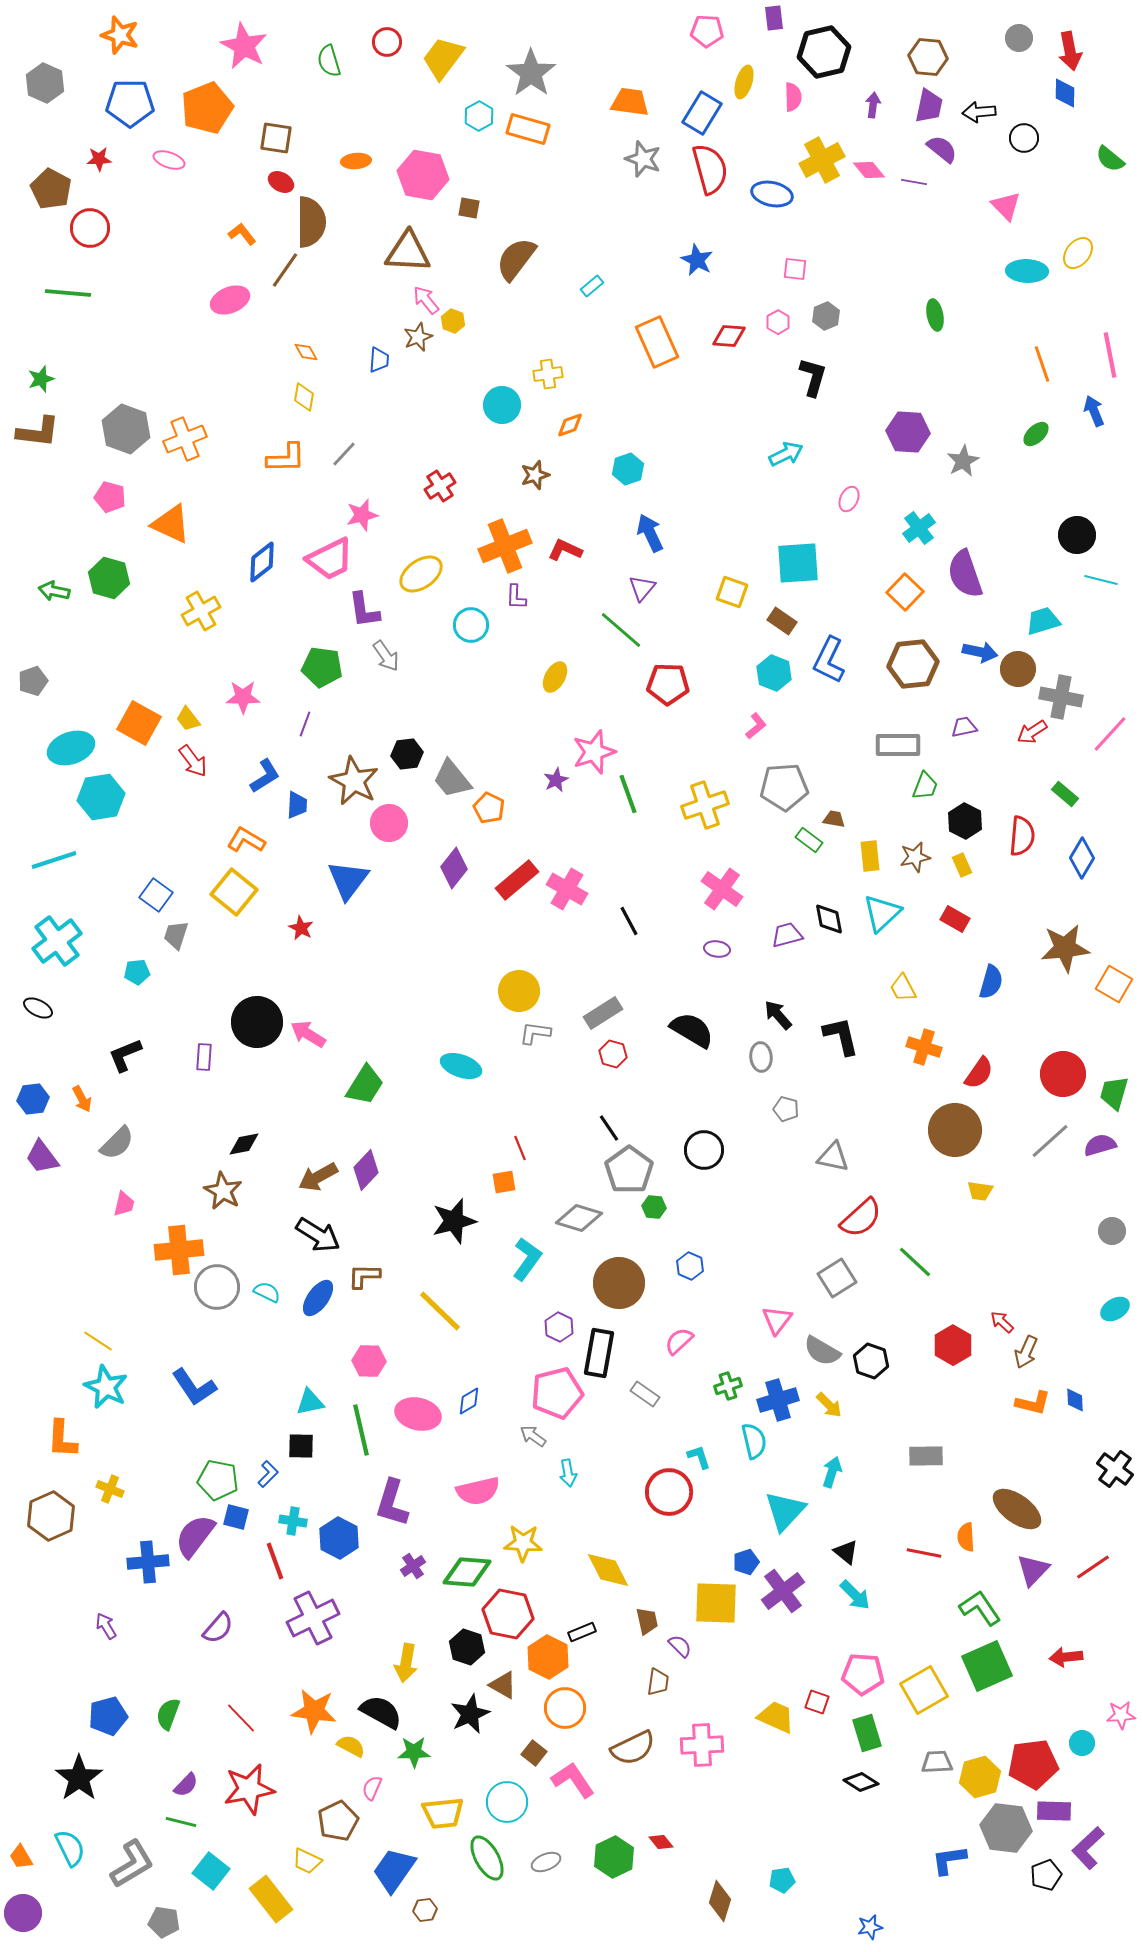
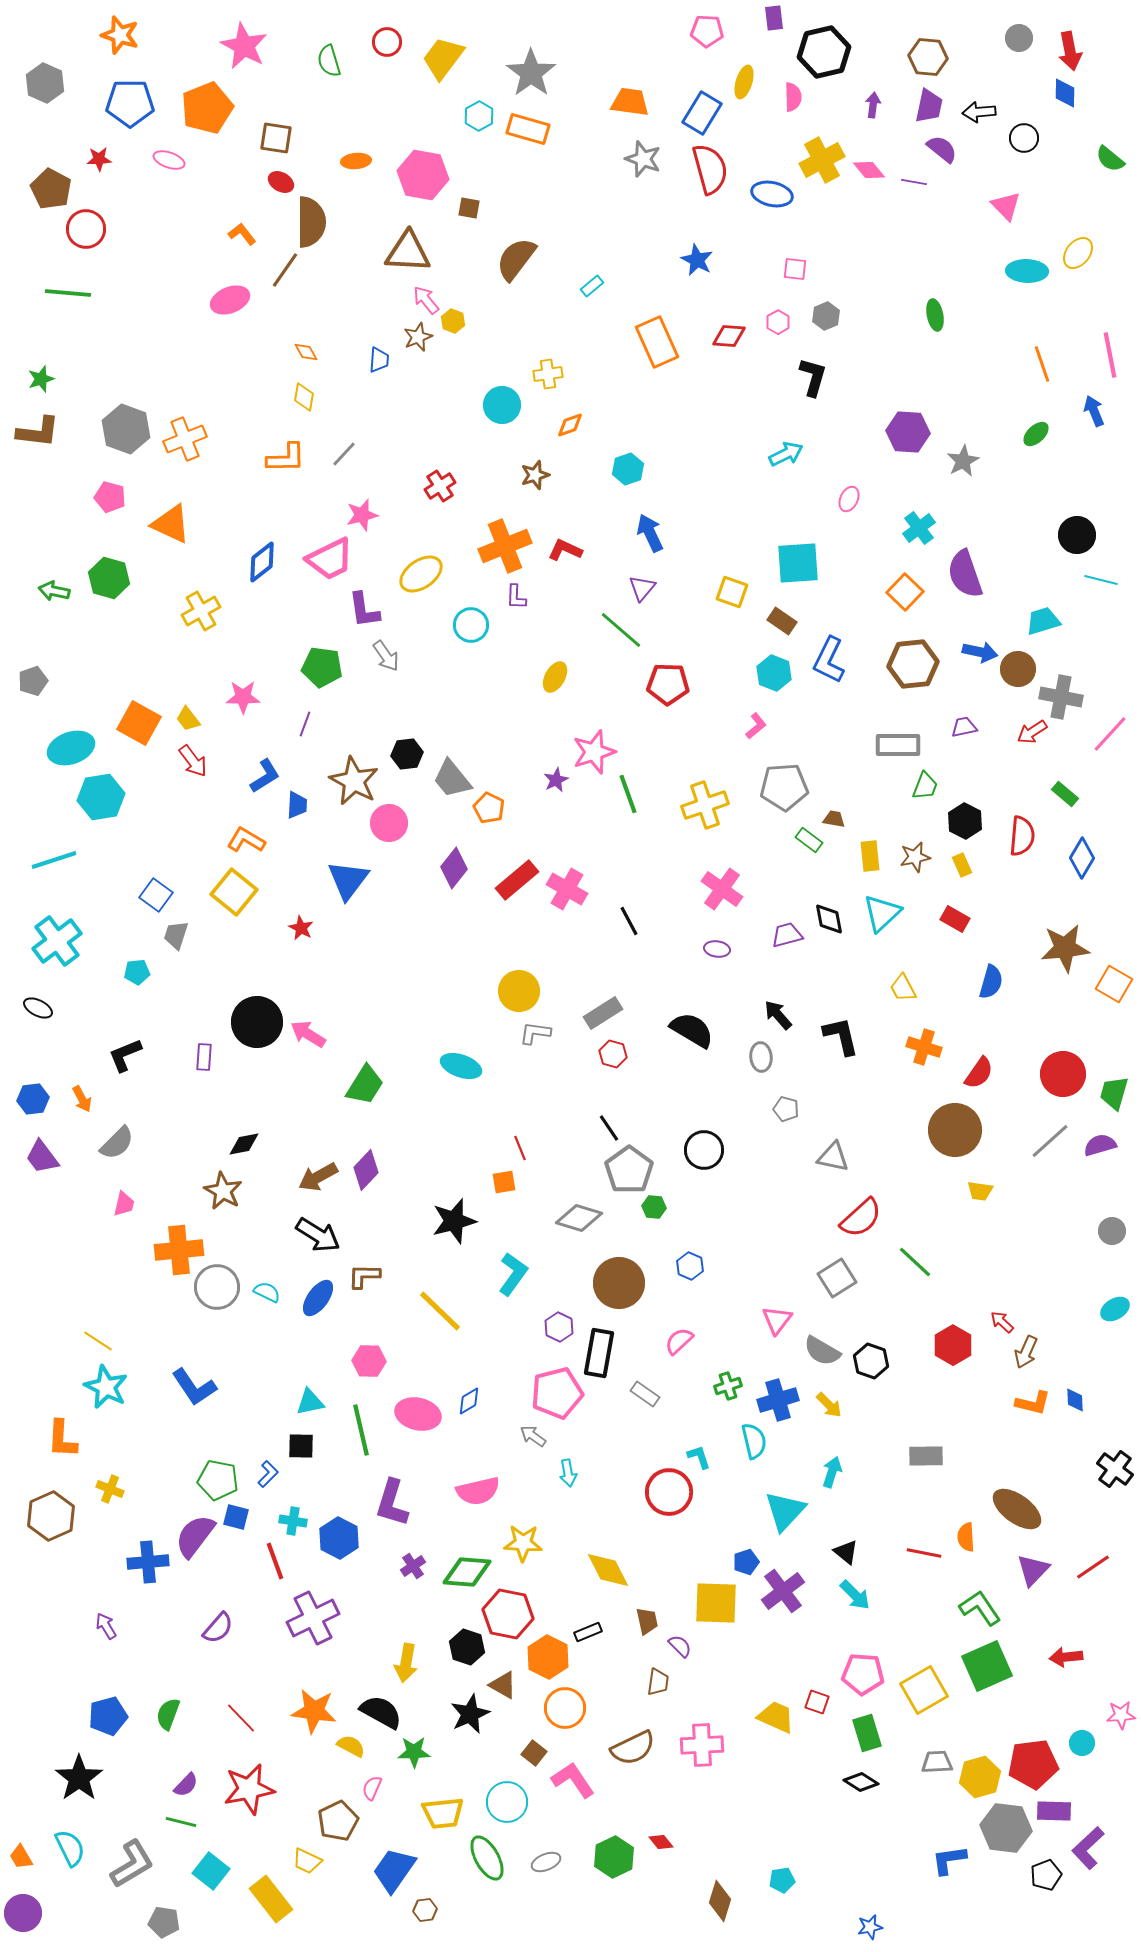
red circle at (90, 228): moved 4 px left, 1 px down
cyan L-shape at (527, 1259): moved 14 px left, 15 px down
black rectangle at (582, 1632): moved 6 px right
